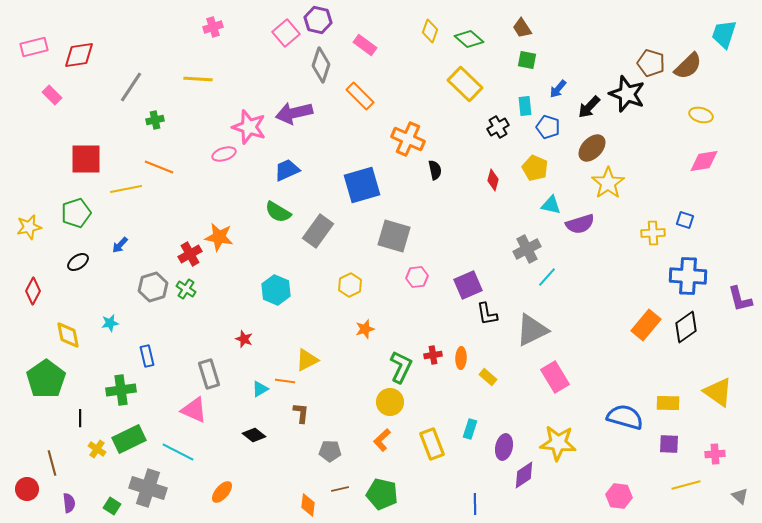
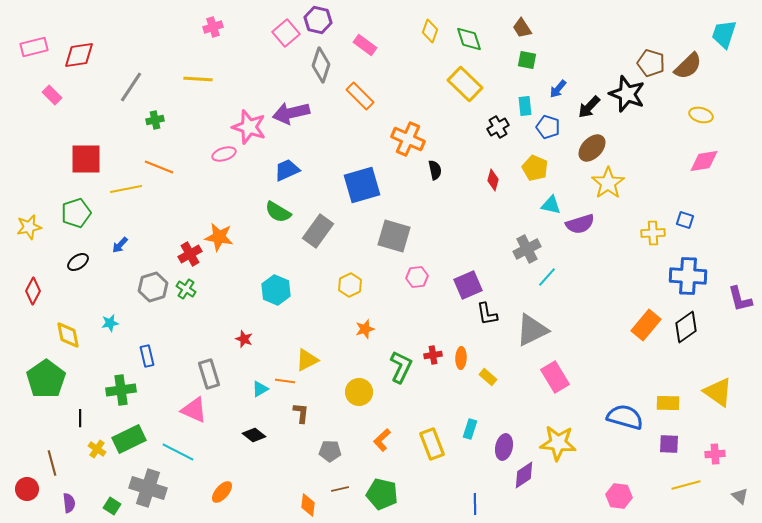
green diamond at (469, 39): rotated 32 degrees clockwise
purple arrow at (294, 113): moved 3 px left
yellow circle at (390, 402): moved 31 px left, 10 px up
